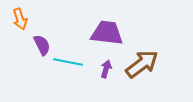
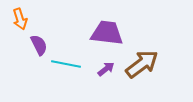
purple semicircle: moved 3 px left
cyan line: moved 2 px left, 2 px down
purple arrow: rotated 36 degrees clockwise
